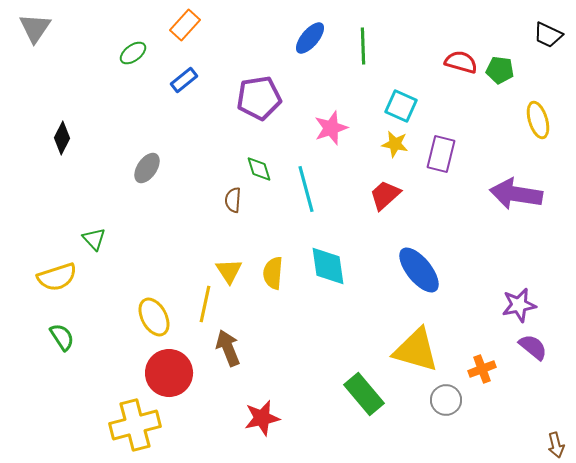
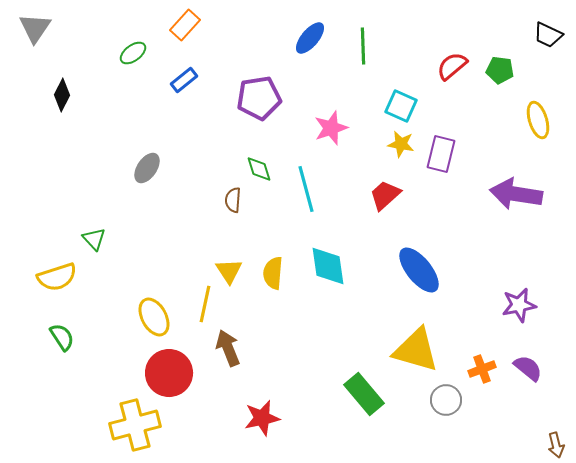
red semicircle at (461, 62): moved 9 px left, 4 px down; rotated 56 degrees counterclockwise
black diamond at (62, 138): moved 43 px up
yellow star at (395, 144): moved 6 px right
purple semicircle at (533, 347): moved 5 px left, 21 px down
